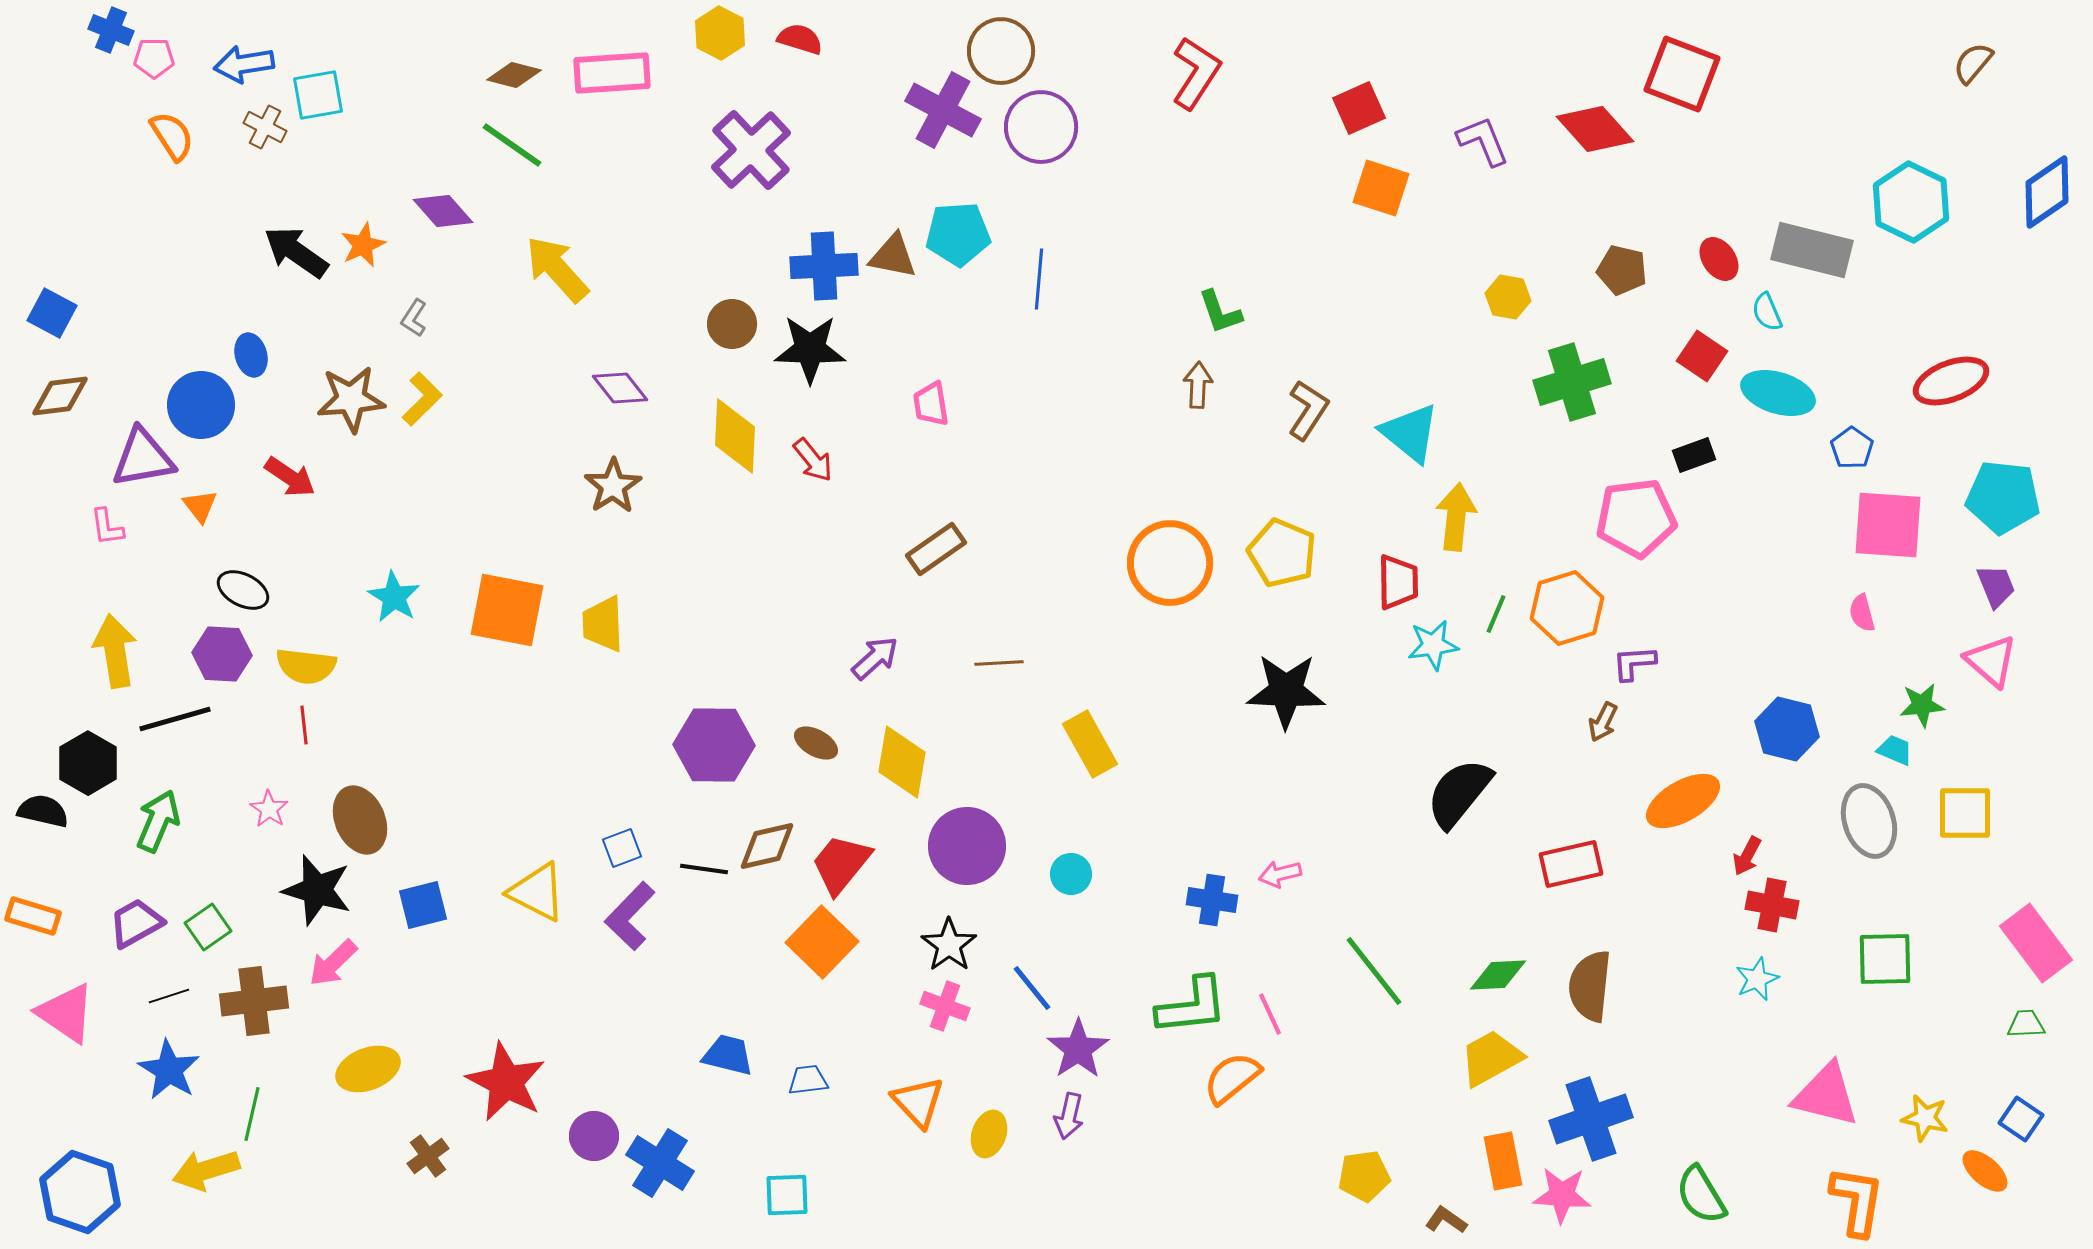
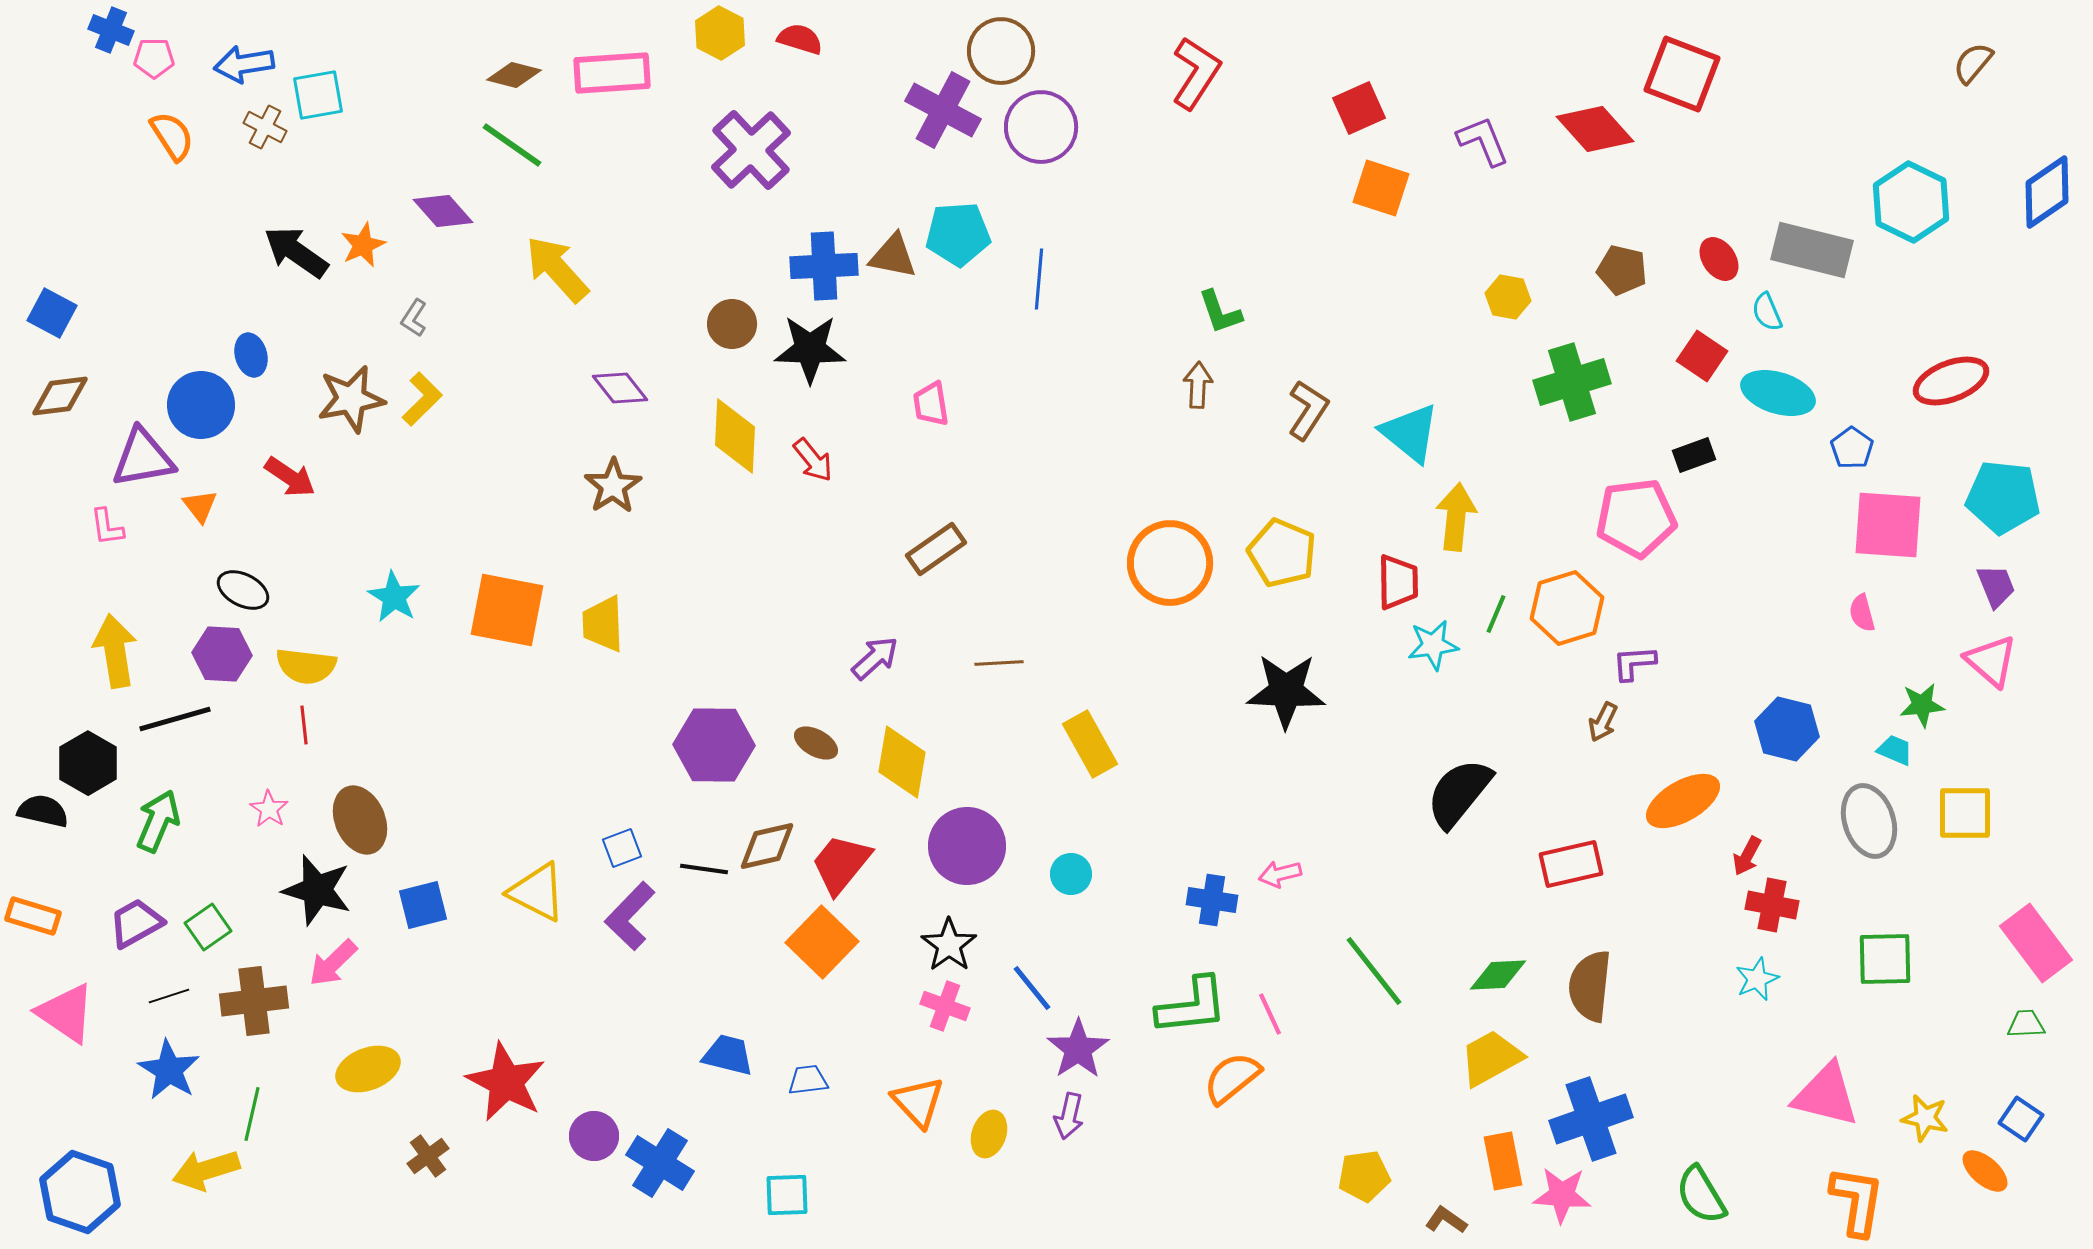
brown star at (351, 399): rotated 6 degrees counterclockwise
